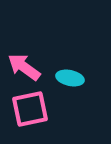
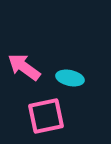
pink square: moved 16 px right, 7 px down
